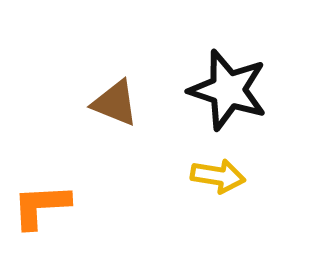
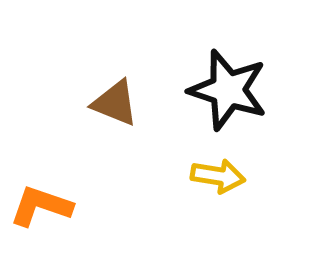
orange L-shape: rotated 22 degrees clockwise
